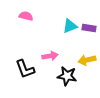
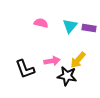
pink semicircle: moved 15 px right, 7 px down
cyan triangle: rotated 28 degrees counterclockwise
pink arrow: moved 2 px right, 5 px down
yellow arrow: moved 9 px left; rotated 36 degrees counterclockwise
